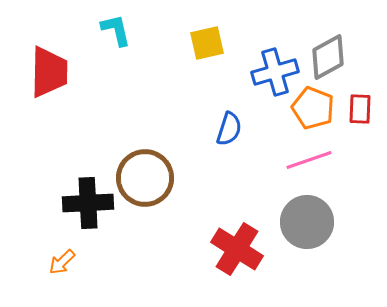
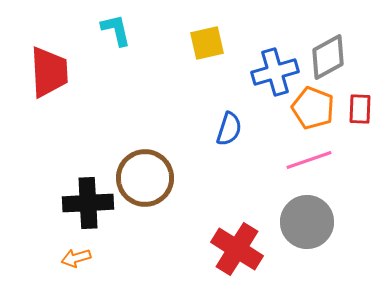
red trapezoid: rotated 4 degrees counterclockwise
orange arrow: moved 14 px right, 4 px up; rotated 28 degrees clockwise
